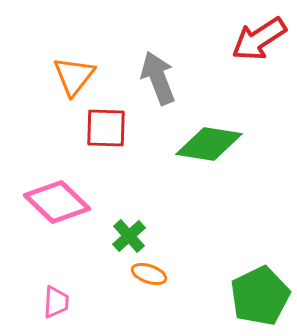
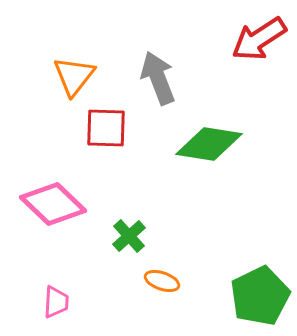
pink diamond: moved 4 px left, 2 px down
orange ellipse: moved 13 px right, 7 px down
